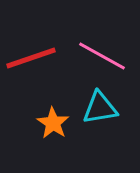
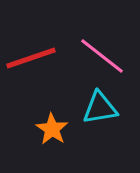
pink line: rotated 9 degrees clockwise
orange star: moved 1 px left, 6 px down
